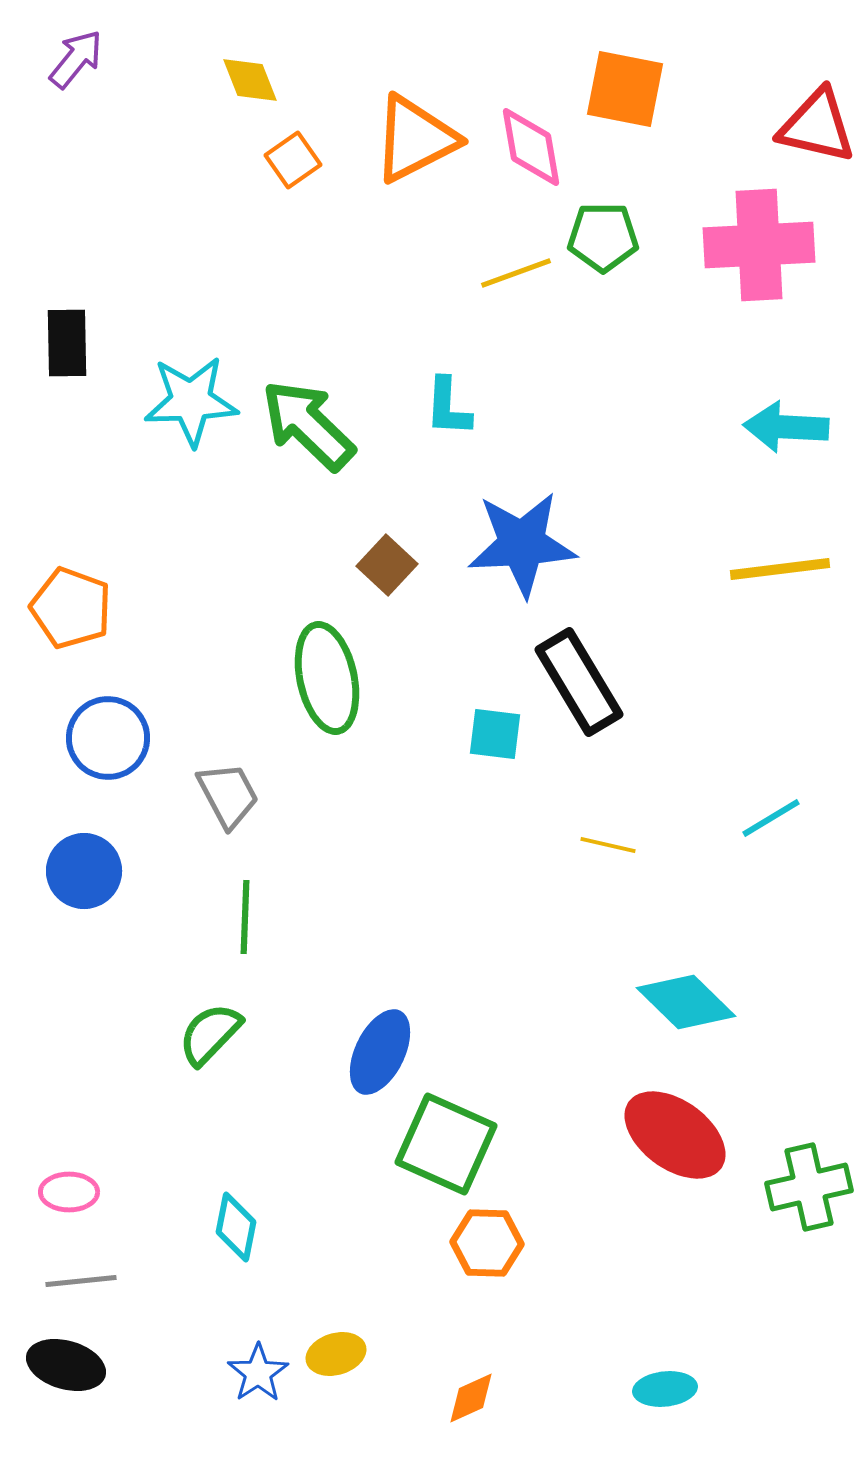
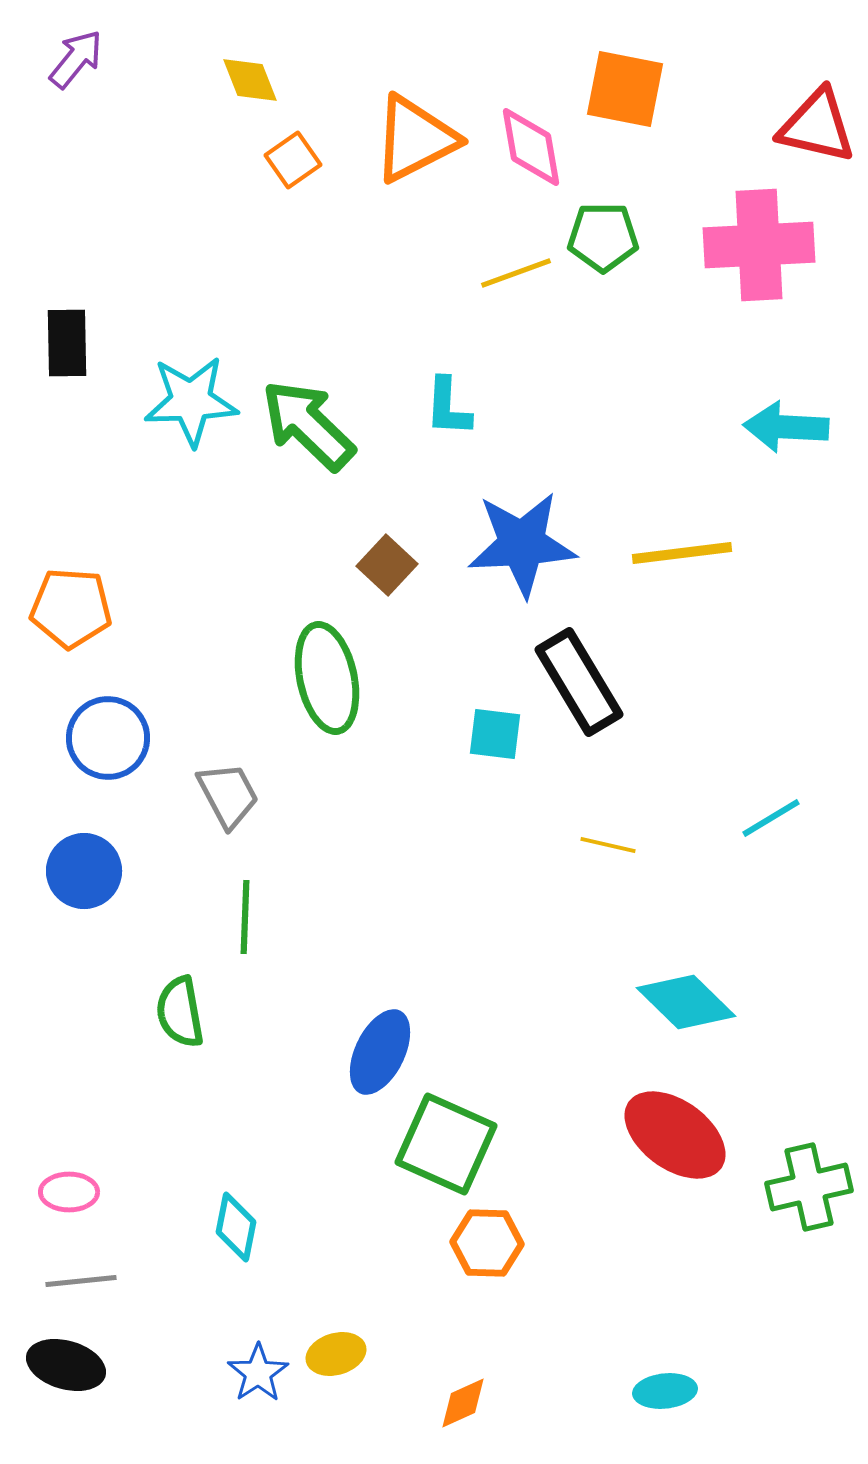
yellow line at (780, 569): moved 98 px left, 16 px up
orange pentagon at (71, 608): rotated 16 degrees counterclockwise
green semicircle at (210, 1034): moved 30 px left, 22 px up; rotated 54 degrees counterclockwise
cyan ellipse at (665, 1389): moved 2 px down
orange diamond at (471, 1398): moved 8 px left, 5 px down
